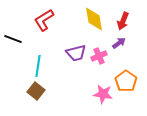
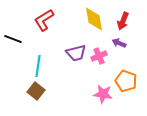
purple arrow: rotated 120 degrees counterclockwise
orange pentagon: rotated 15 degrees counterclockwise
